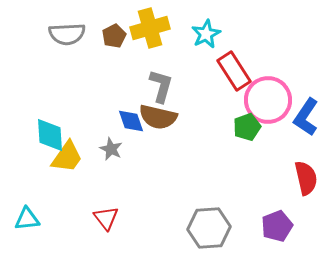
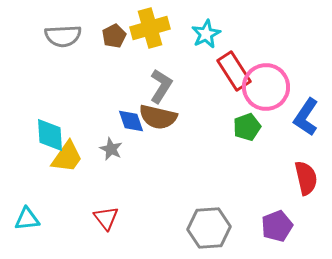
gray semicircle: moved 4 px left, 2 px down
gray L-shape: rotated 16 degrees clockwise
pink circle: moved 2 px left, 13 px up
